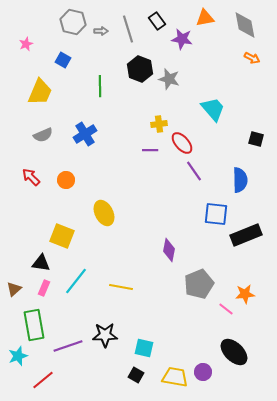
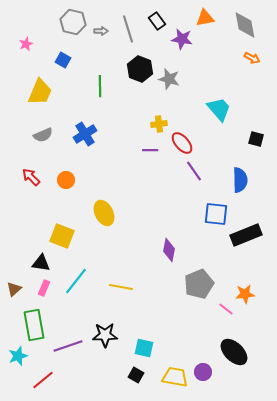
cyan trapezoid at (213, 109): moved 6 px right
